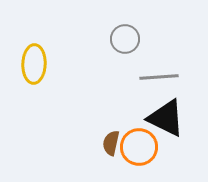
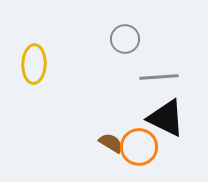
brown semicircle: rotated 110 degrees clockwise
